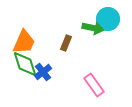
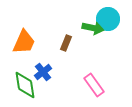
green diamond: moved 21 px down; rotated 8 degrees clockwise
